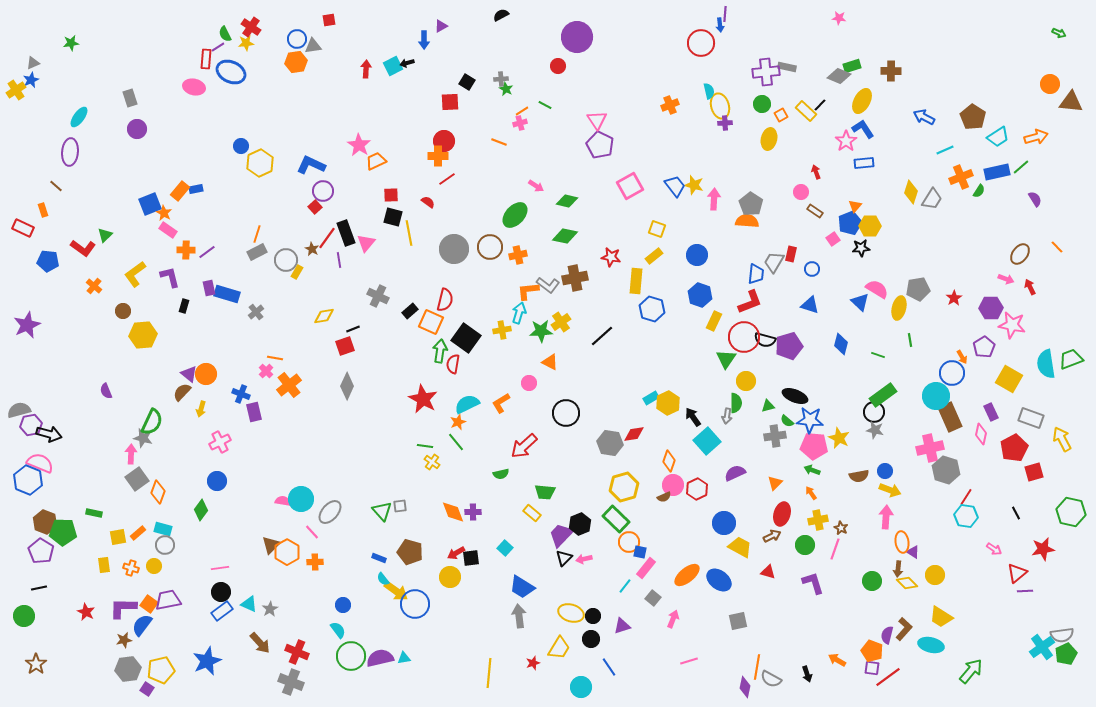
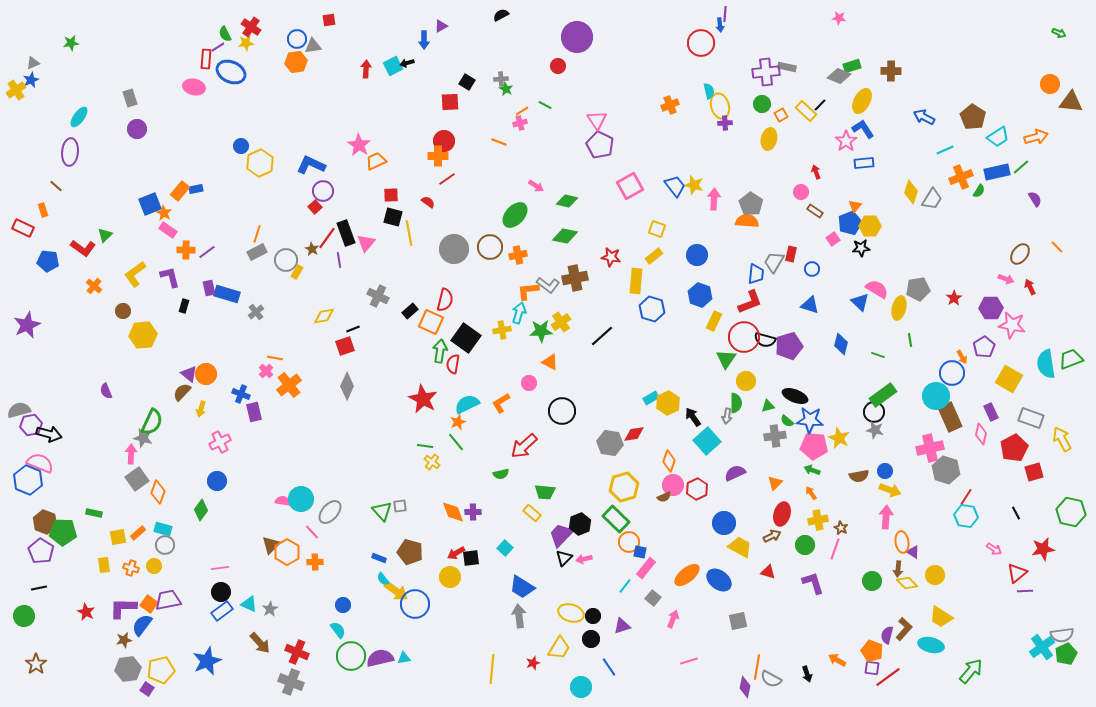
black circle at (566, 413): moved 4 px left, 2 px up
yellow line at (489, 673): moved 3 px right, 4 px up
